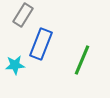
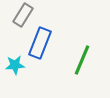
blue rectangle: moved 1 px left, 1 px up
